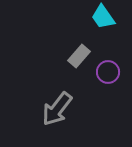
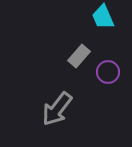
cyan trapezoid: rotated 12 degrees clockwise
